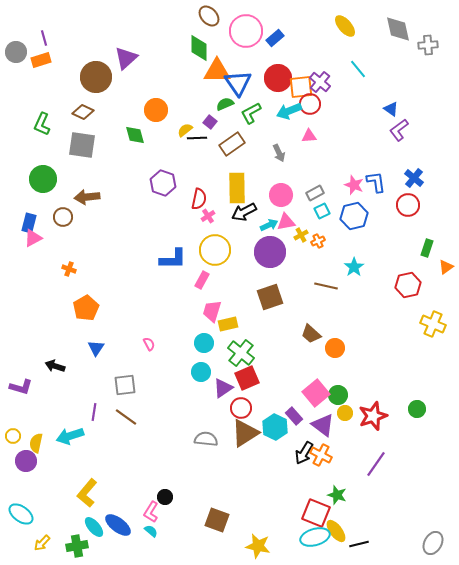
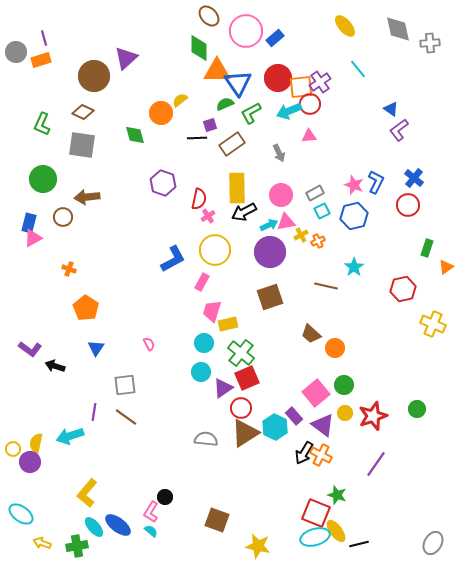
gray cross at (428, 45): moved 2 px right, 2 px up
brown circle at (96, 77): moved 2 px left, 1 px up
purple cross at (320, 82): rotated 15 degrees clockwise
orange circle at (156, 110): moved 5 px right, 3 px down
purple square at (210, 122): moved 3 px down; rotated 32 degrees clockwise
yellow semicircle at (185, 130): moved 5 px left, 30 px up
blue L-shape at (376, 182): rotated 35 degrees clockwise
blue L-shape at (173, 259): rotated 28 degrees counterclockwise
pink rectangle at (202, 280): moved 2 px down
red hexagon at (408, 285): moved 5 px left, 4 px down
orange pentagon at (86, 308): rotated 10 degrees counterclockwise
purple L-shape at (21, 387): moved 9 px right, 38 px up; rotated 20 degrees clockwise
green circle at (338, 395): moved 6 px right, 10 px up
yellow circle at (13, 436): moved 13 px down
purple circle at (26, 461): moved 4 px right, 1 px down
yellow arrow at (42, 543): rotated 66 degrees clockwise
